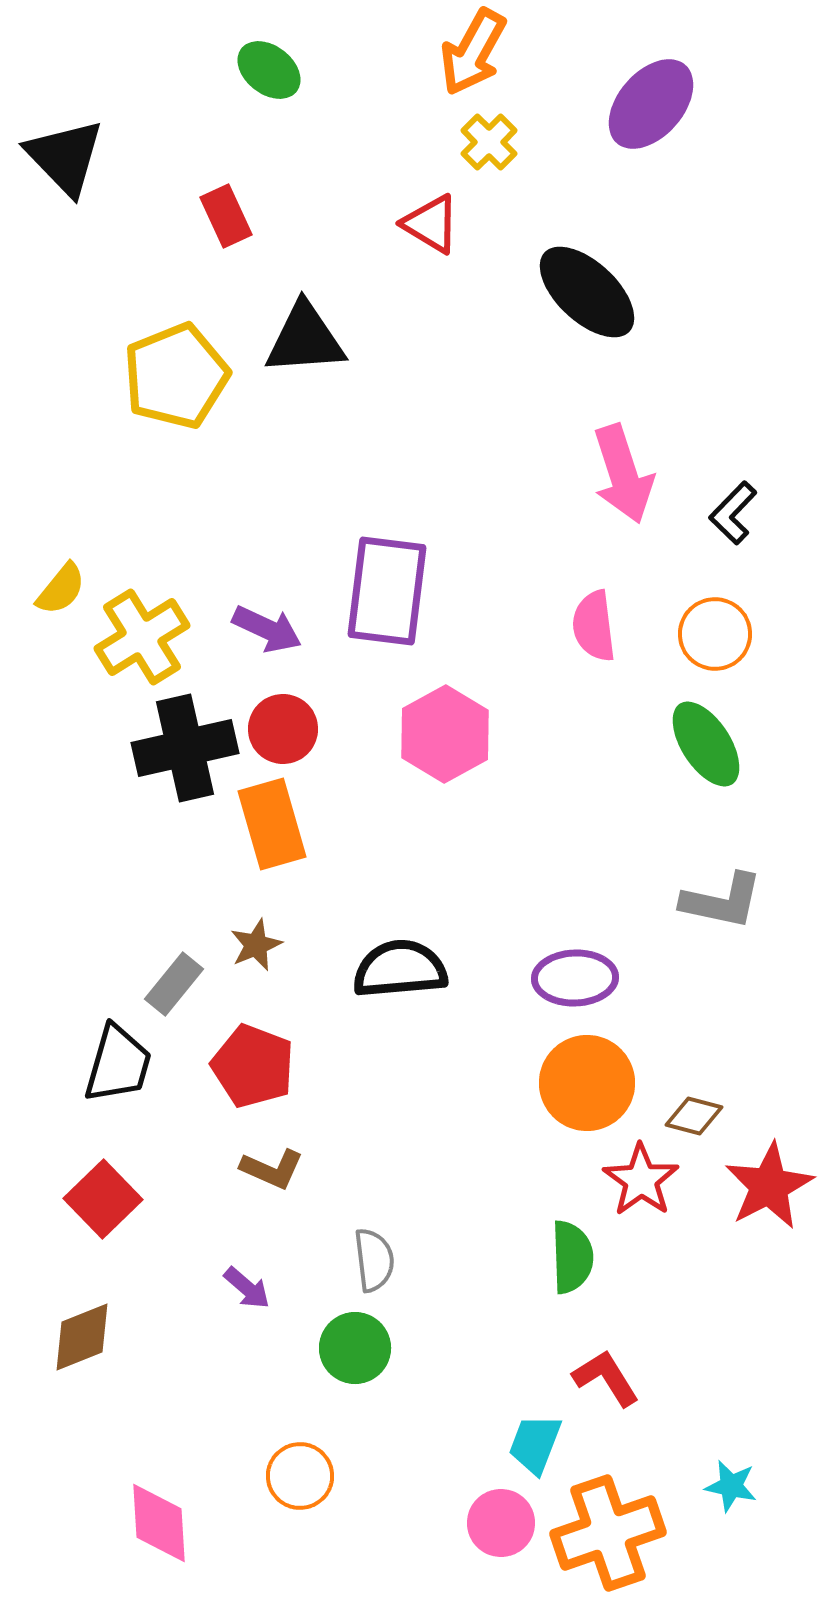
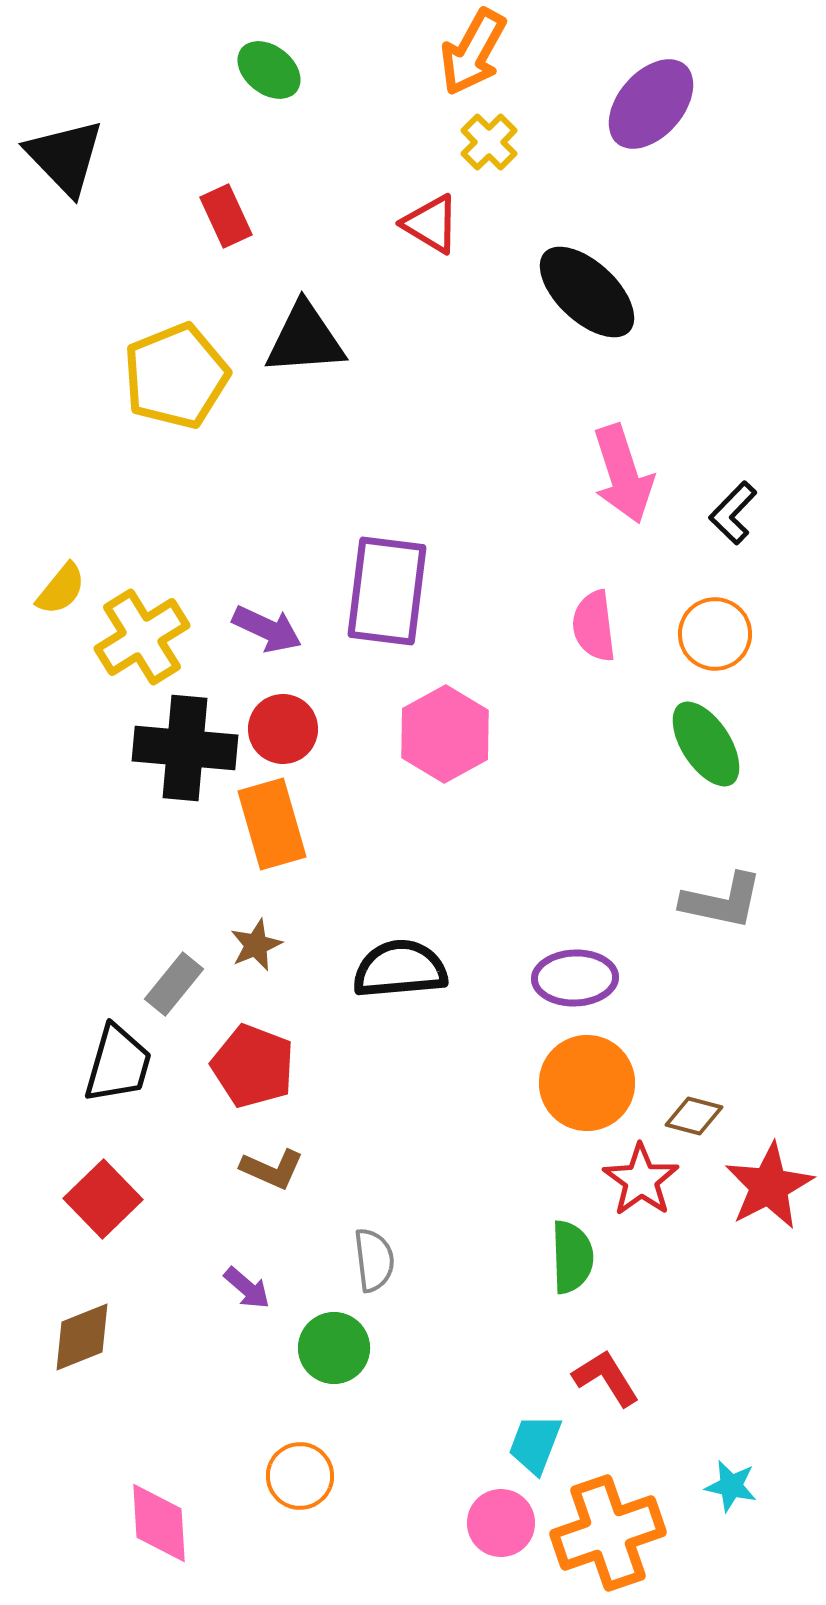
black cross at (185, 748): rotated 18 degrees clockwise
green circle at (355, 1348): moved 21 px left
